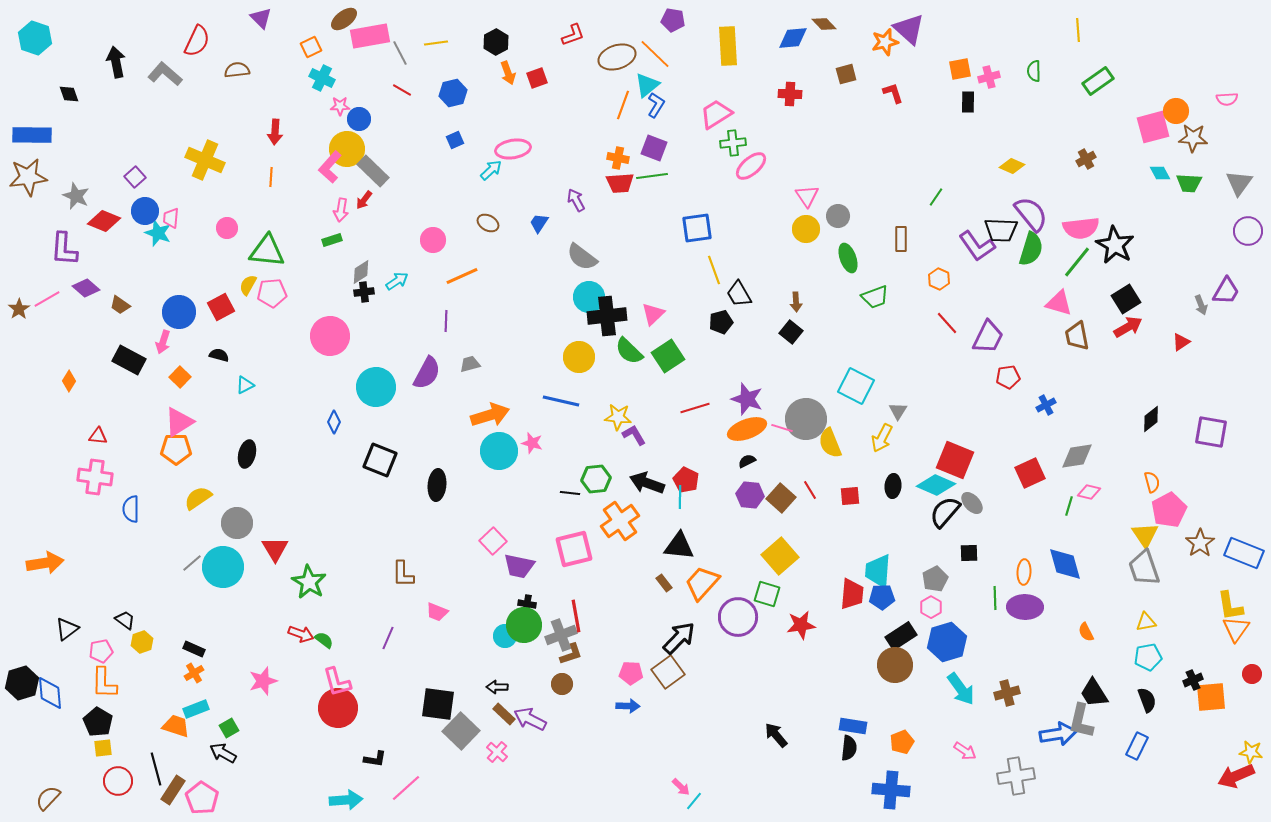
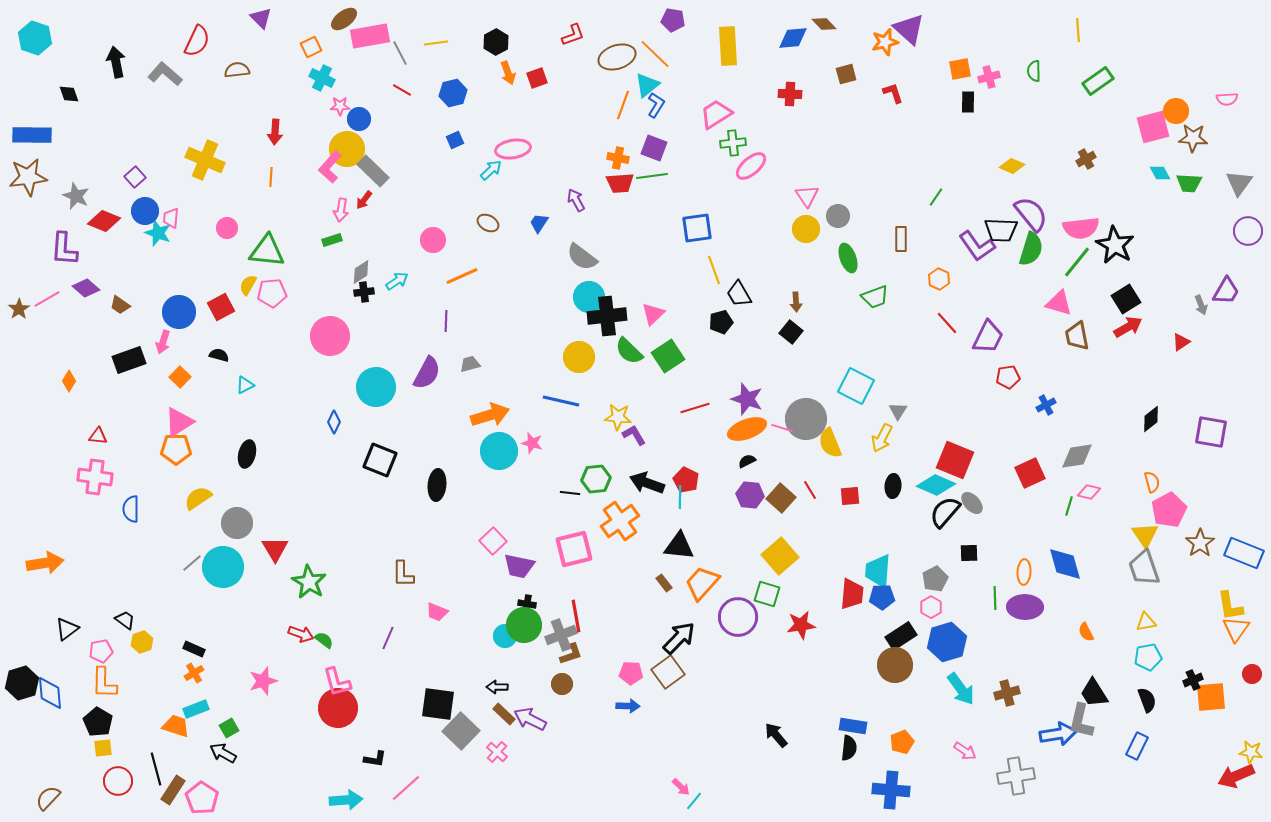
black rectangle at (129, 360): rotated 48 degrees counterclockwise
